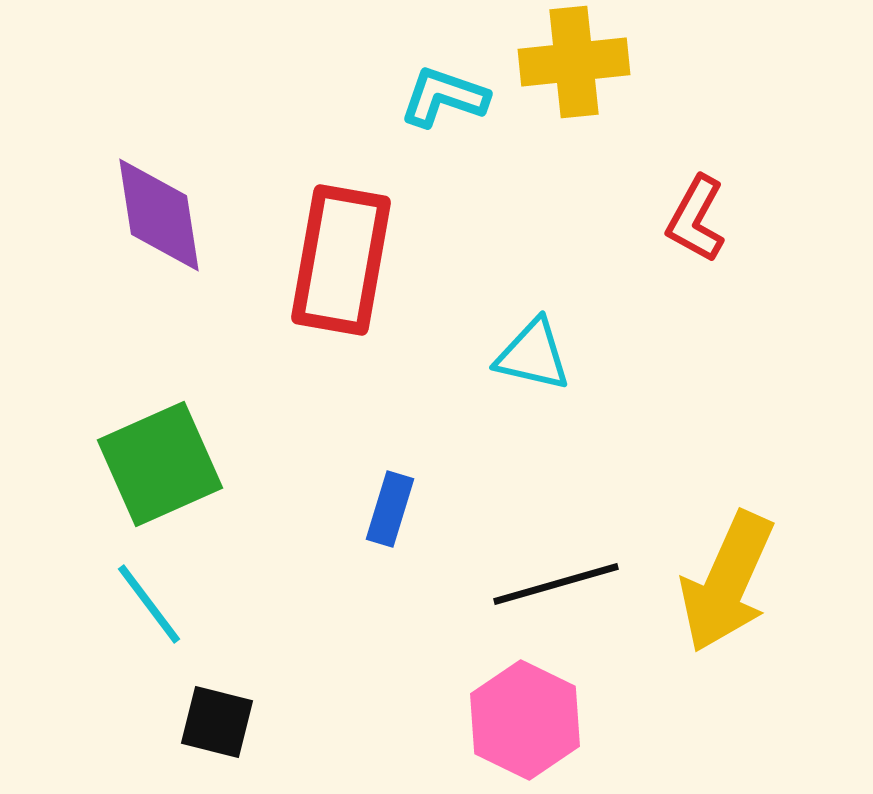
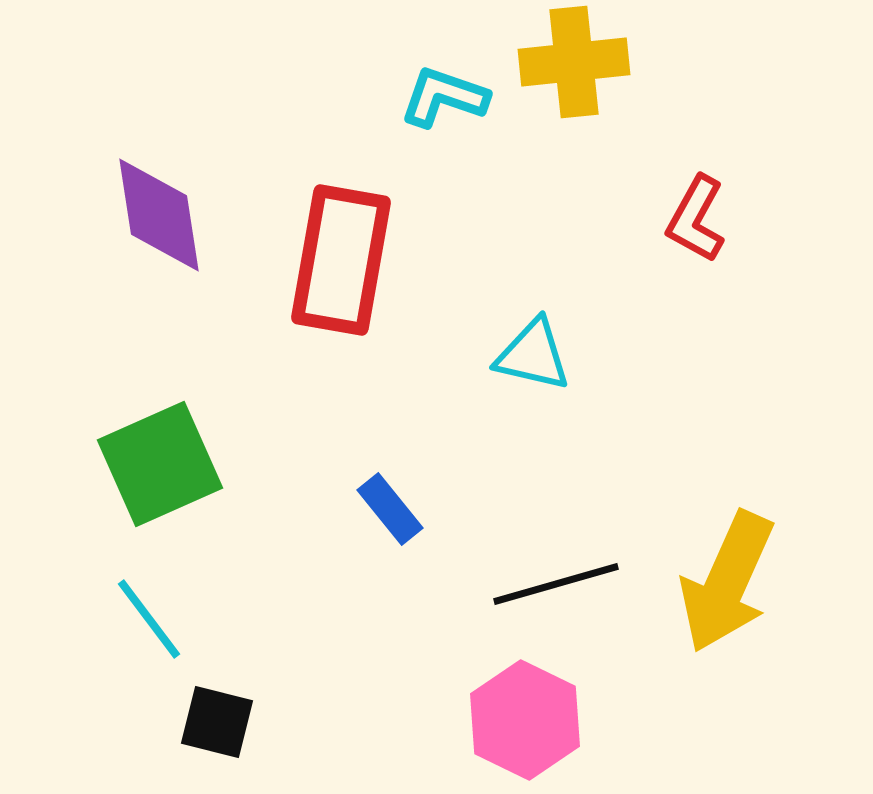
blue rectangle: rotated 56 degrees counterclockwise
cyan line: moved 15 px down
